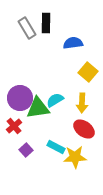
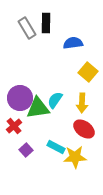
cyan semicircle: rotated 24 degrees counterclockwise
